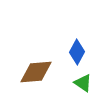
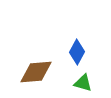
green triangle: rotated 18 degrees counterclockwise
